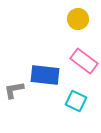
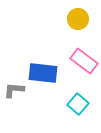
blue rectangle: moved 2 px left, 2 px up
gray L-shape: rotated 15 degrees clockwise
cyan square: moved 2 px right, 3 px down; rotated 15 degrees clockwise
